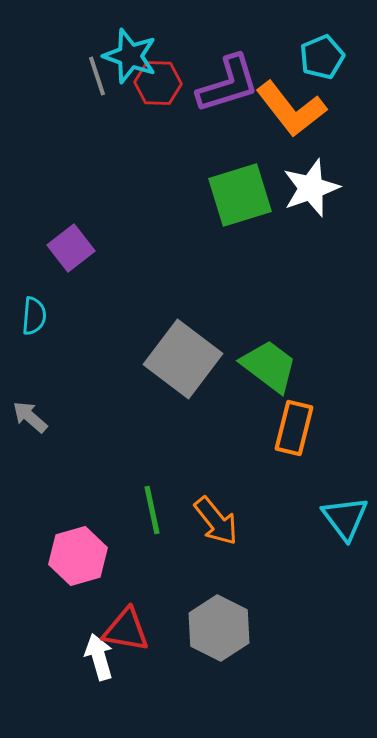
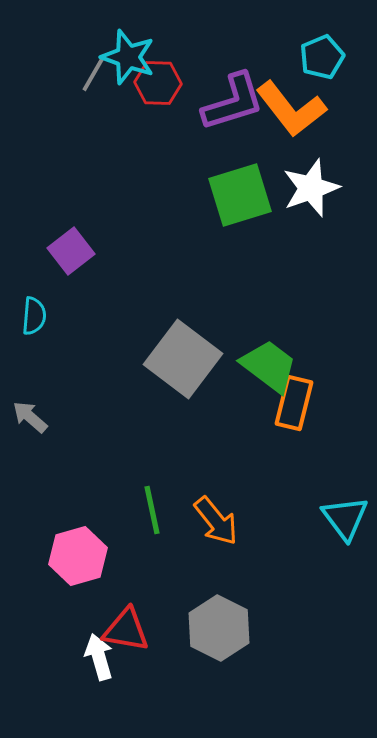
cyan star: moved 2 px left, 1 px down
gray line: moved 3 px left, 3 px up; rotated 48 degrees clockwise
purple L-shape: moved 5 px right, 18 px down
purple square: moved 3 px down
orange rectangle: moved 25 px up
